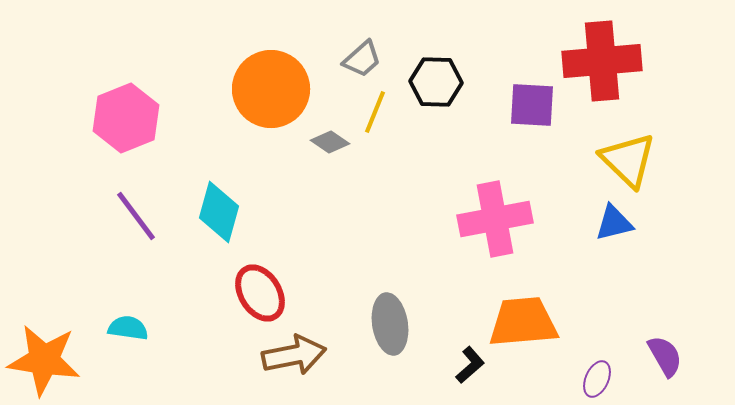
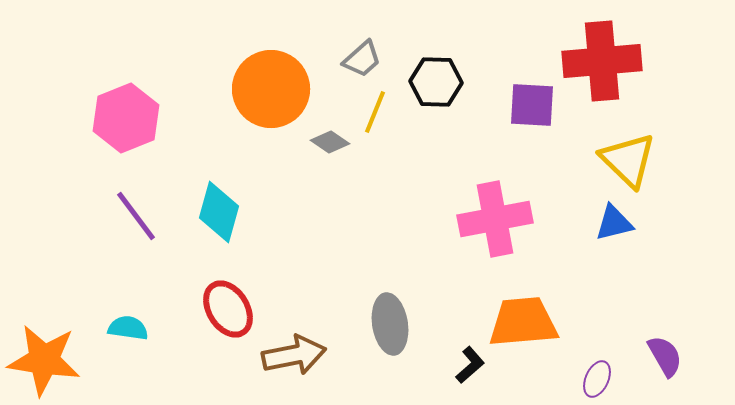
red ellipse: moved 32 px left, 16 px down
